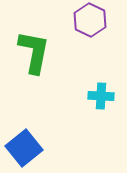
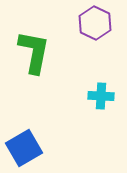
purple hexagon: moved 5 px right, 3 px down
blue square: rotated 9 degrees clockwise
